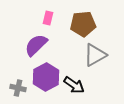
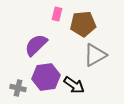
pink rectangle: moved 9 px right, 4 px up
purple hexagon: rotated 20 degrees clockwise
